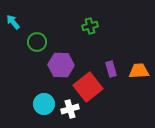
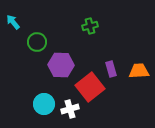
red square: moved 2 px right
